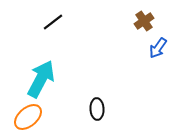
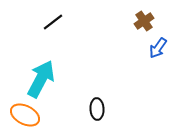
orange ellipse: moved 3 px left, 2 px up; rotated 68 degrees clockwise
